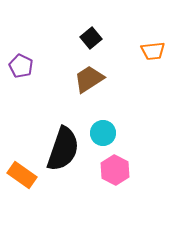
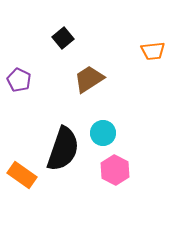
black square: moved 28 px left
purple pentagon: moved 2 px left, 14 px down
